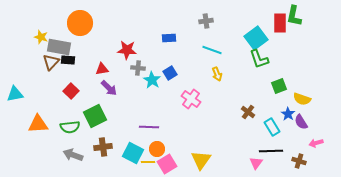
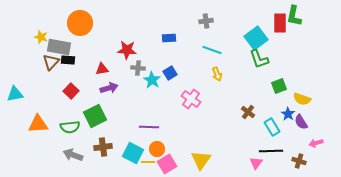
purple arrow at (109, 88): rotated 60 degrees counterclockwise
